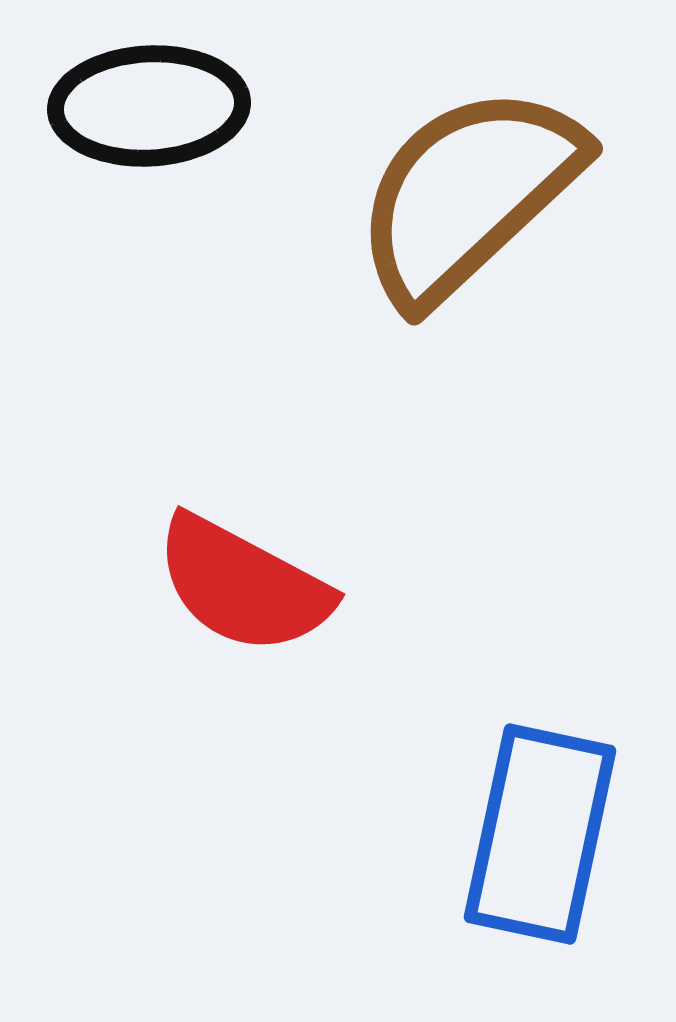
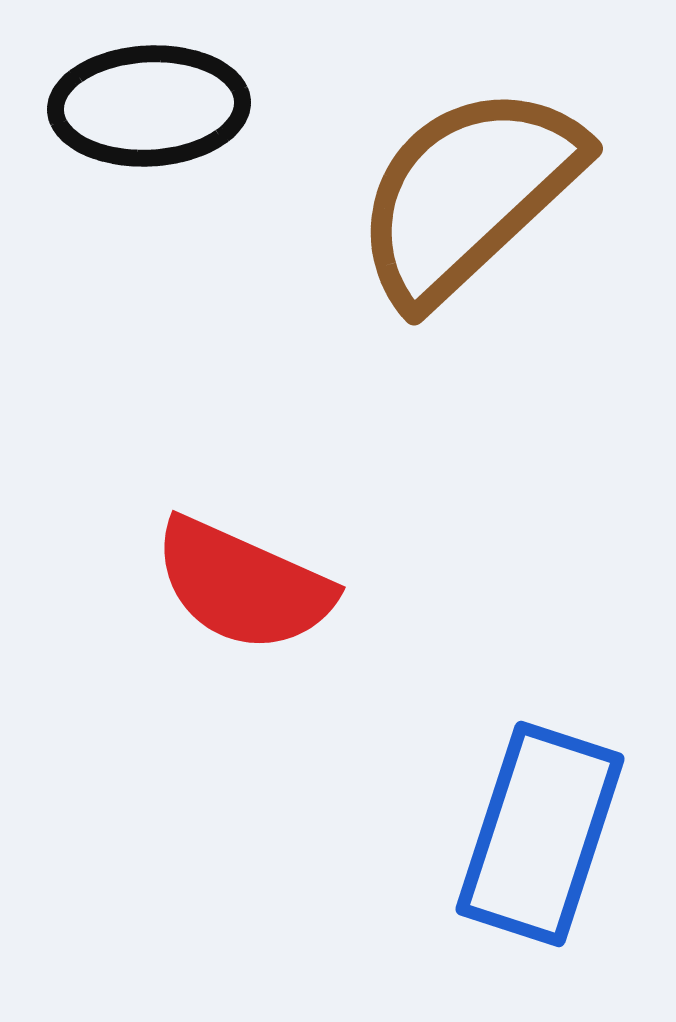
red semicircle: rotated 4 degrees counterclockwise
blue rectangle: rotated 6 degrees clockwise
